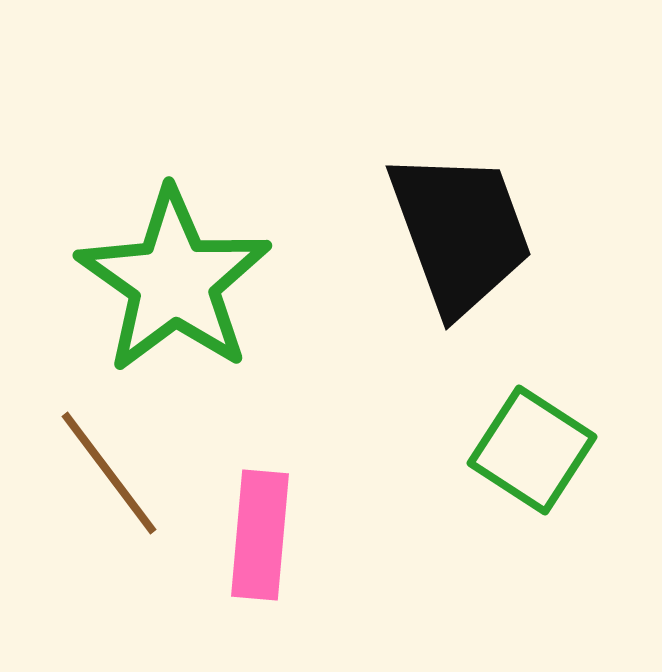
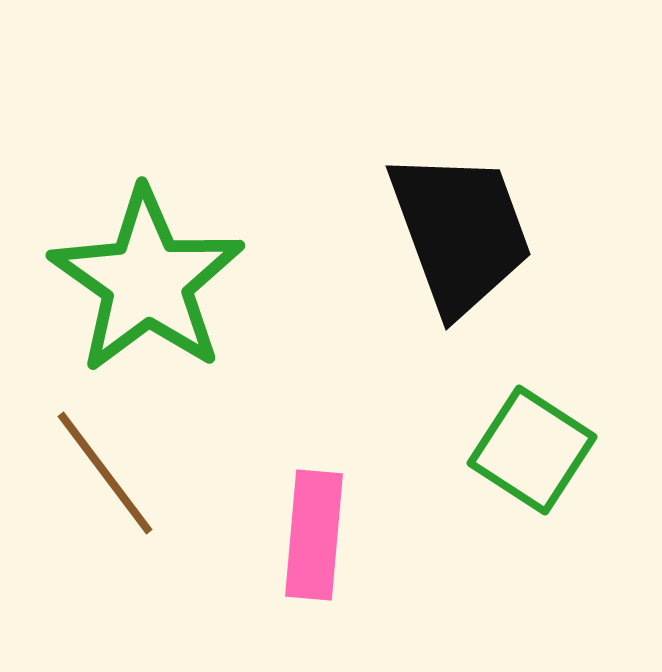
green star: moved 27 px left
brown line: moved 4 px left
pink rectangle: moved 54 px right
